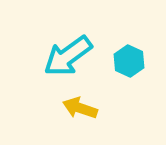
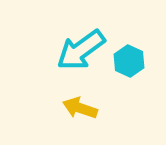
cyan arrow: moved 13 px right, 6 px up
